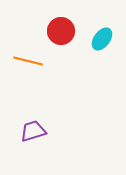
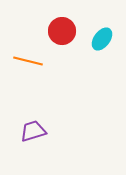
red circle: moved 1 px right
